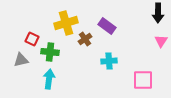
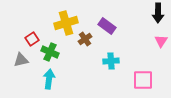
red square: rotated 32 degrees clockwise
green cross: rotated 18 degrees clockwise
cyan cross: moved 2 px right
